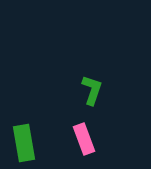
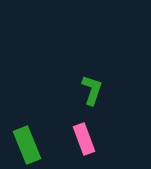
green rectangle: moved 3 px right, 2 px down; rotated 12 degrees counterclockwise
